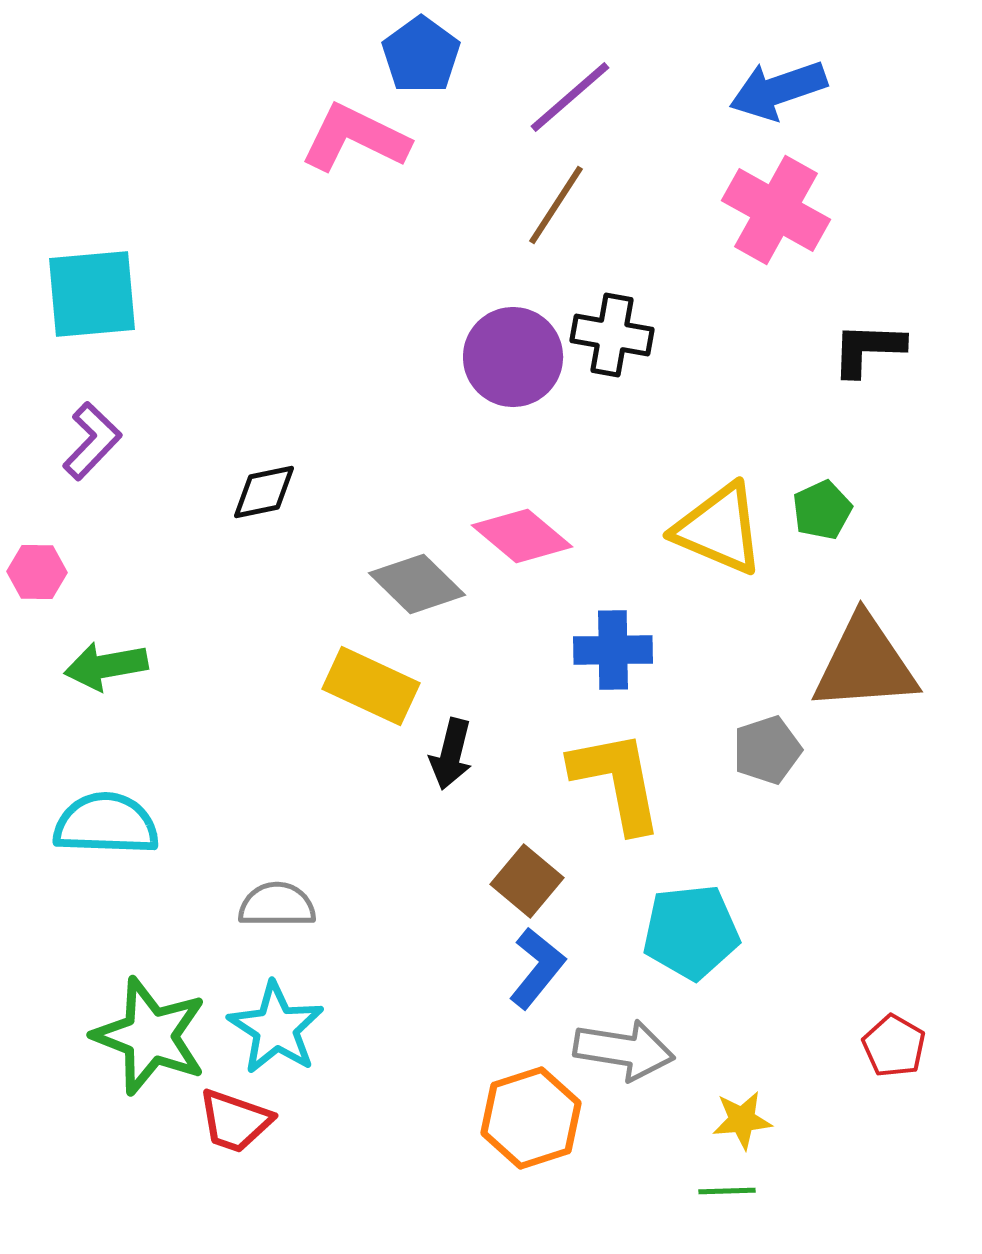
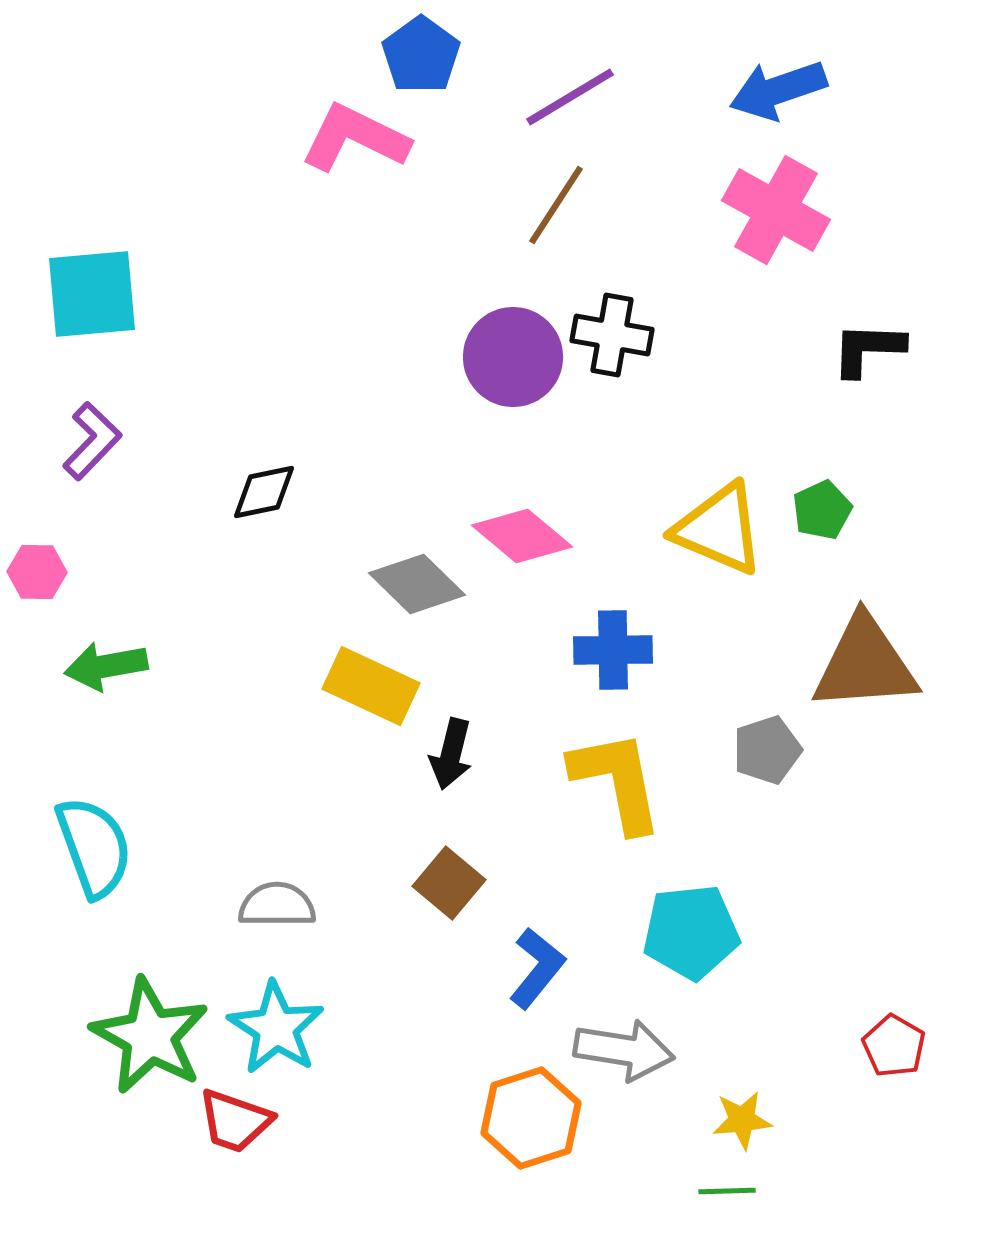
purple line: rotated 10 degrees clockwise
cyan semicircle: moved 12 px left, 23 px down; rotated 68 degrees clockwise
brown square: moved 78 px left, 2 px down
green star: rotated 8 degrees clockwise
